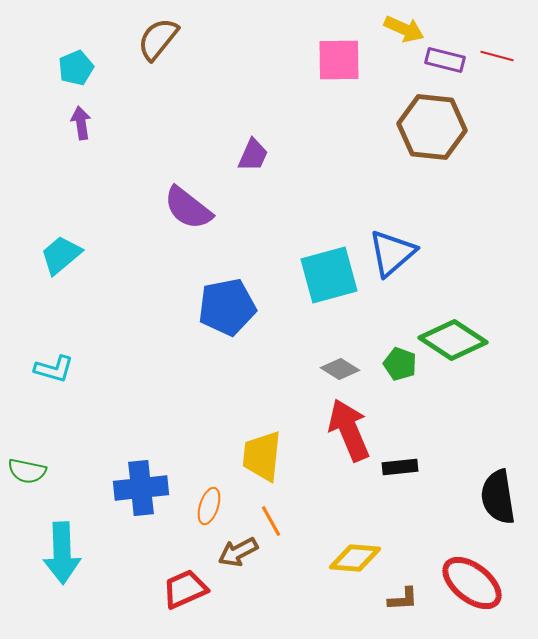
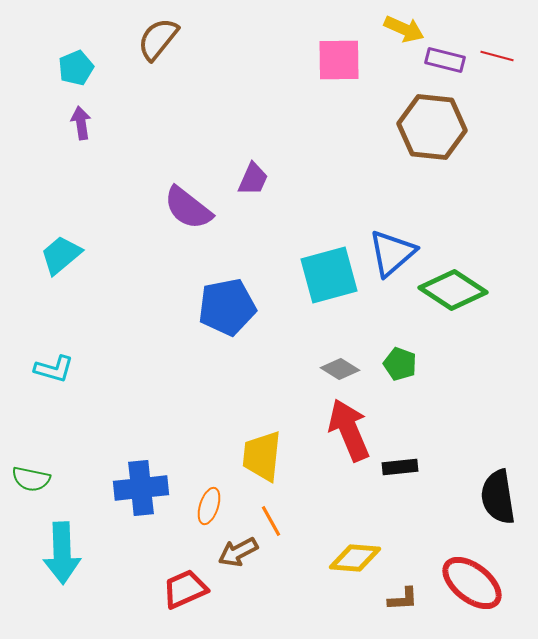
purple trapezoid: moved 24 px down
green diamond: moved 50 px up
green semicircle: moved 4 px right, 8 px down
